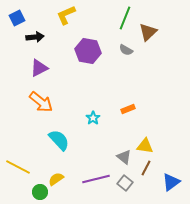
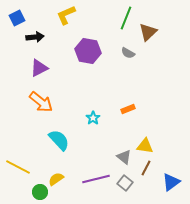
green line: moved 1 px right
gray semicircle: moved 2 px right, 3 px down
